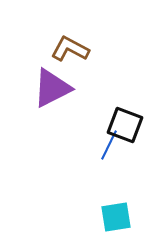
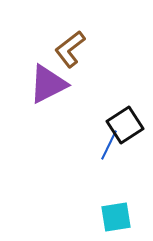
brown L-shape: rotated 66 degrees counterclockwise
purple triangle: moved 4 px left, 4 px up
black square: rotated 36 degrees clockwise
